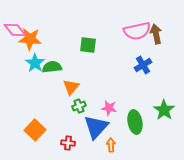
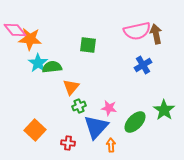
cyan star: moved 3 px right
green ellipse: rotated 55 degrees clockwise
